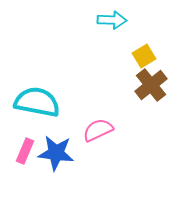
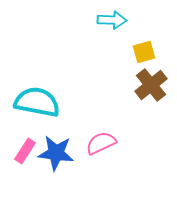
yellow square: moved 4 px up; rotated 15 degrees clockwise
pink semicircle: moved 3 px right, 13 px down
pink rectangle: rotated 10 degrees clockwise
